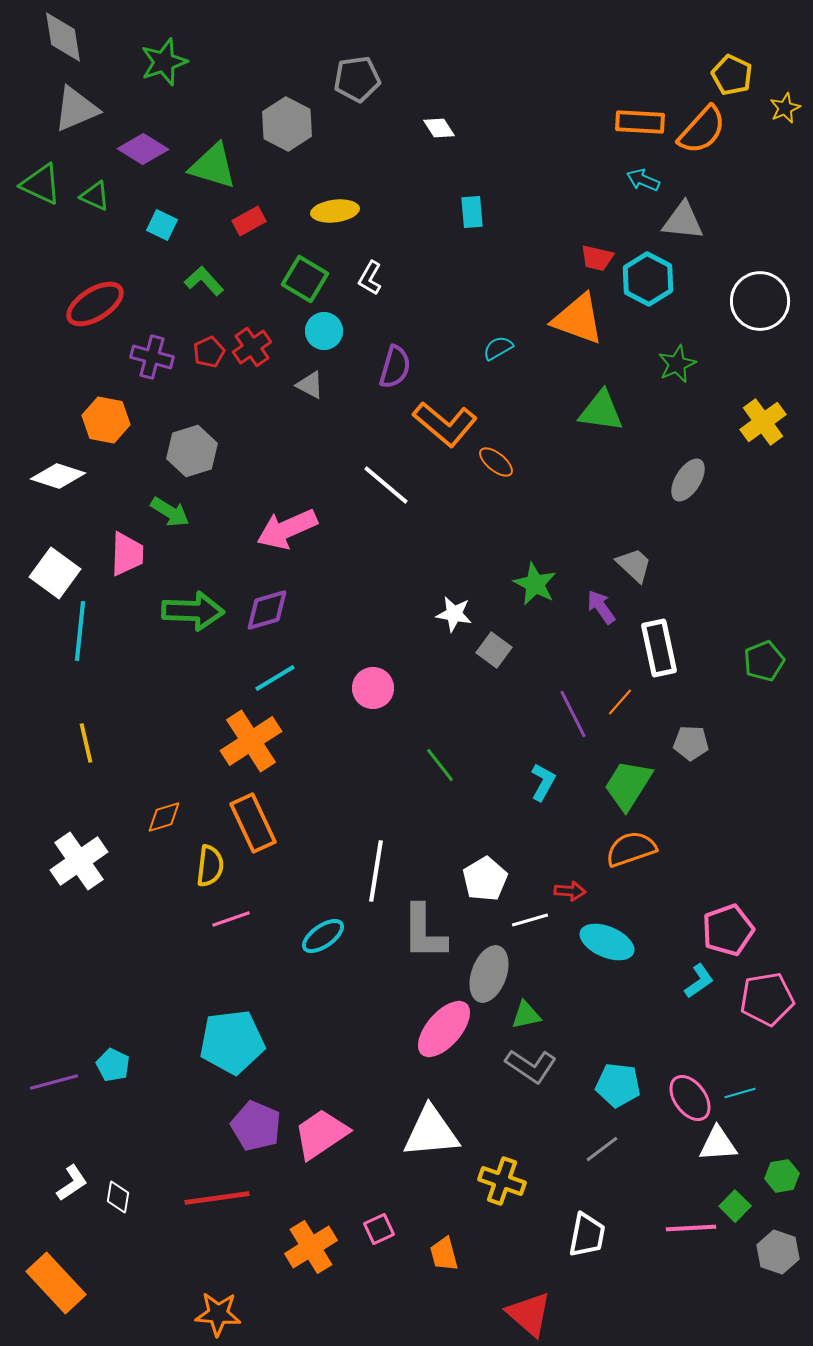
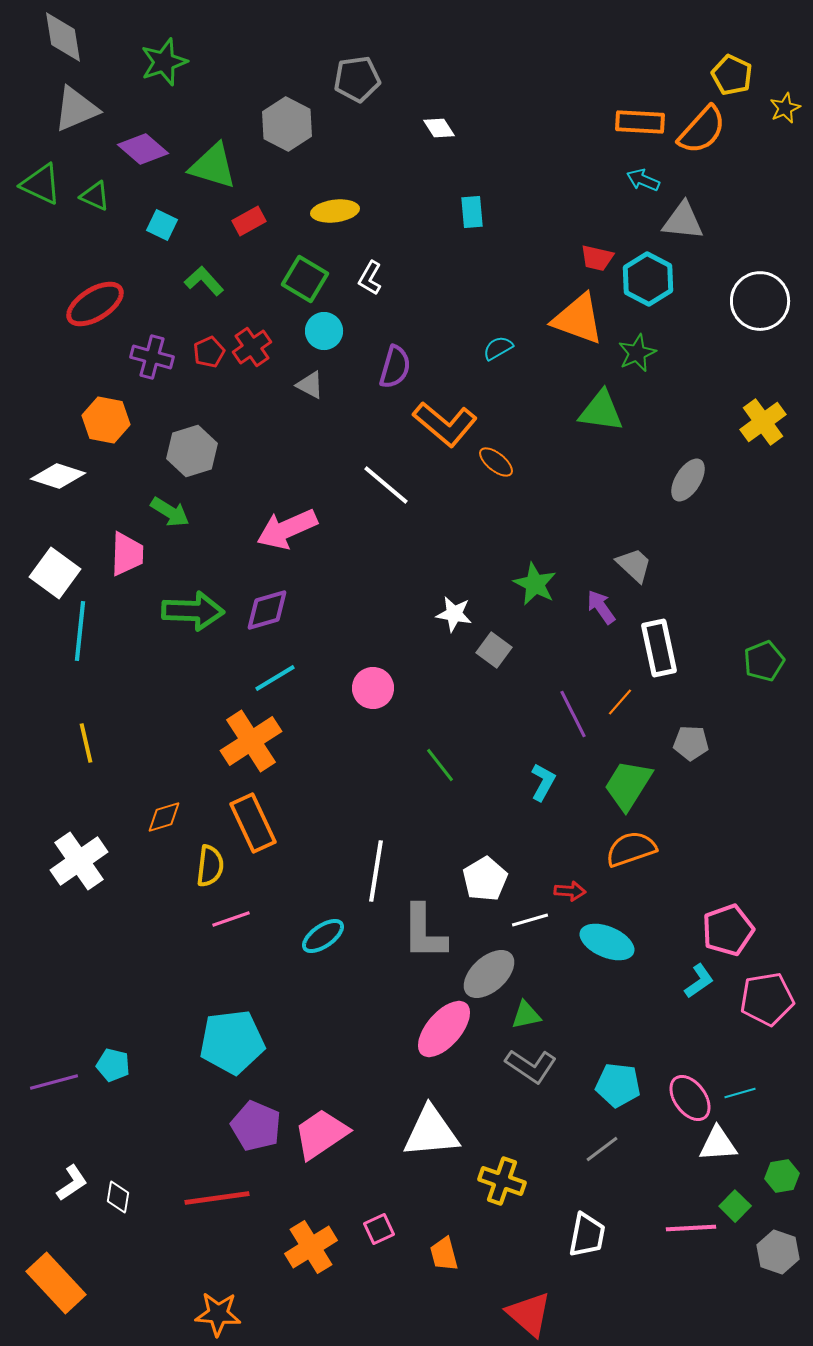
purple diamond at (143, 149): rotated 9 degrees clockwise
green star at (677, 364): moved 40 px left, 11 px up
gray ellipse at (489, 974): rotated 28 degrees clockwise
cyan pentagon at (113, 1065): rotated 12 degrees counterclockwise
